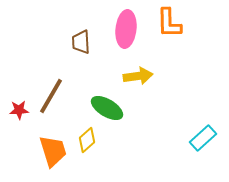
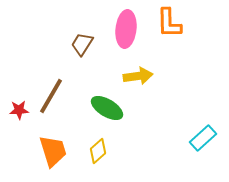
brown trapezoid: moved 1 px right, 2 px down; rotated 35 degrees clockwise
yellow diamond: moved 11 px right, 11 px down
